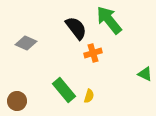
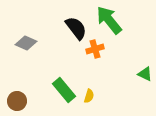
orange cross: moved 2 px right, 4 px up
